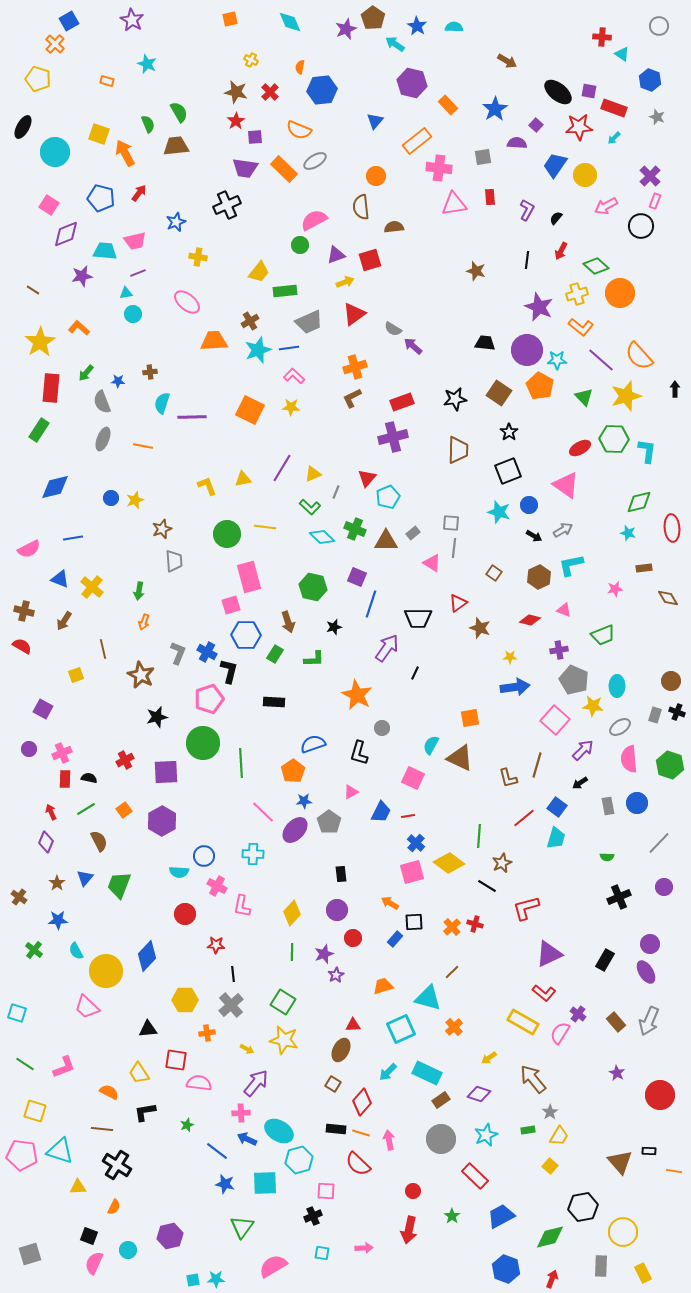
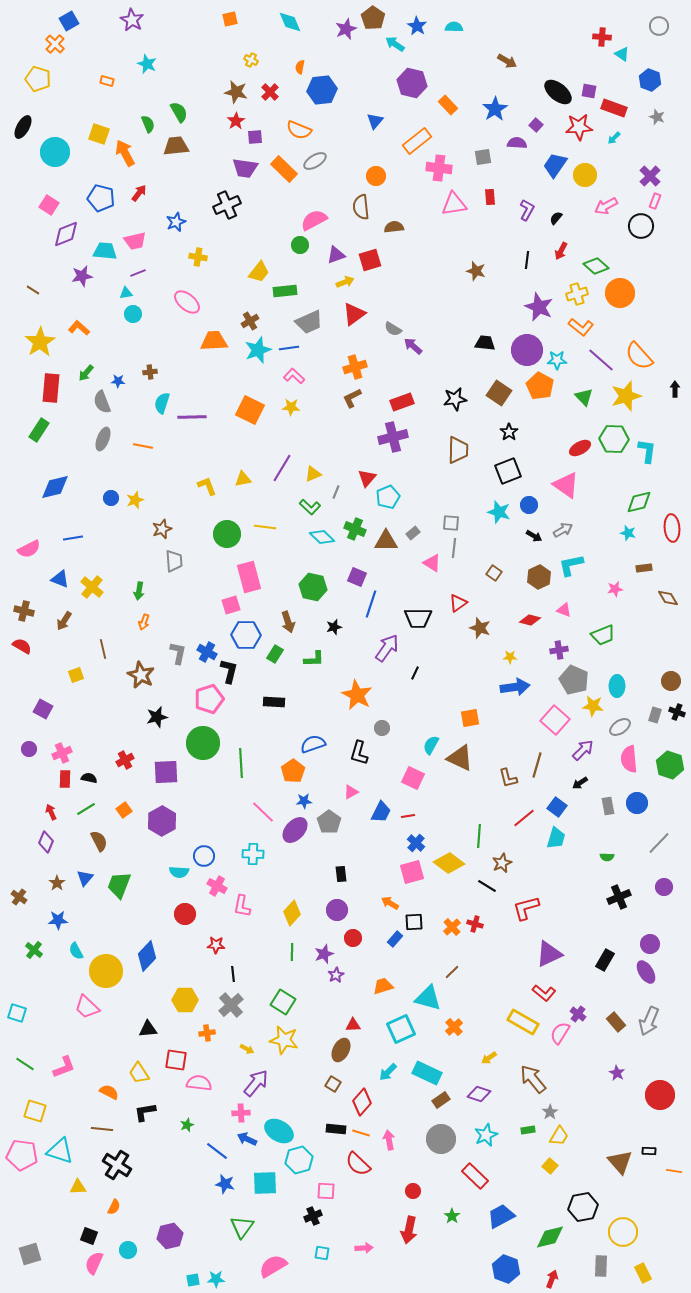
gray L-shape at (178, 653): rotated 10 degrees counterclockwise
